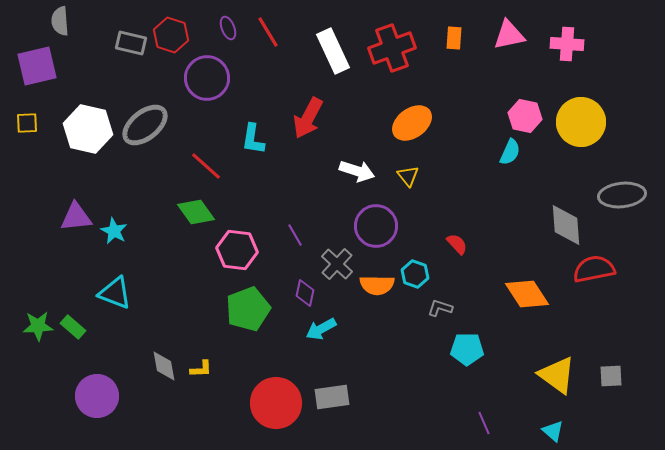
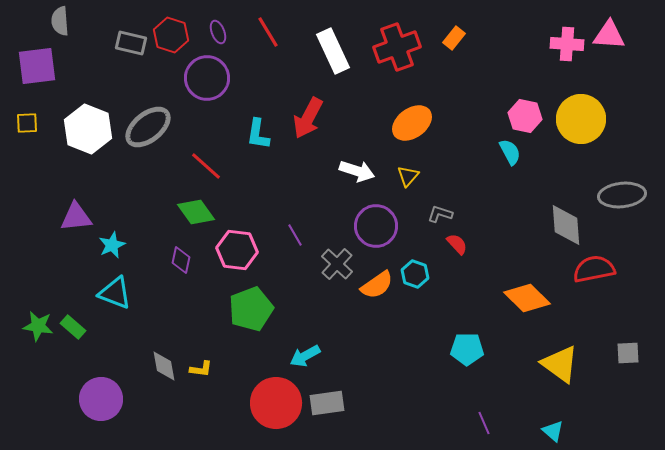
purple ellipse at (228, 28): moved 10 px left, 4 px down
pink triangle at (509, 35): moved 100 px right; rotated 16 degrees clockwise
orange rectangle at (454, 38): rotated 35 degrees clockwise
red cross at (392, 48): moved 5 px right, 1 px up
purple square at (37, 66): rotated 6 degrees clockwise
yellow circle at (581, 122): moved 3 px up
gray ellipse at (145, 125): moved 3 px right, 2 px down
white hexagon at (88, 129): rotated 9 degrees clockwise
cyan L-shape at (253, 139): moved 5 px right, 5 px up
cyan semicircle at (510, 152): rotated 52 degrees counterclockwise
yellow triangle at (408, 176): rotated 20 degrees clockwise
cyan star at (114, 231): moved 2 px left, 14 px down; rotated 20 degrees clockwise
orange semicircle at (377, 285): rotated 36 degrees counterclockwise
purple diamond at (305, 293): moved 124 px left, 33 px up
orange diamond at (527, 294): moved 4 px down; rotated 12 degrees counterclockwise
gray L-shape at (440, 308): moved 94 px up
green pentagon at (248, 309): moved 3 px right
green star at (38, 326): rotated 12 degrees clockwise
cyan arrow at (321, 329): moved 16 px left, 27 px down
yellow L-shape at (201, 369): rotated 10 degrees clockwise
yellow triangle at (557, 375): moved 3 px right, 11 px up
gray square at (611, 376): moved 17 px right, 23 px up
purple circle at (97, 396): moved 4 px right, 3 px down
gray rectangle at (332, 397): moved 5 px left, 6 px down
